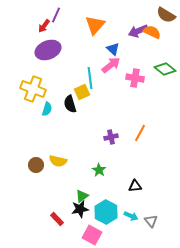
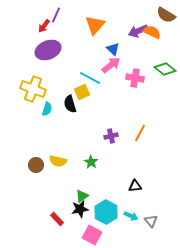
cyan line: rotated 55 degrees counterclockwise
purple cross: moved 1 px up
green star: moved 8 px left, 8 px up
